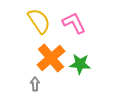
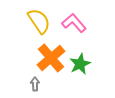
pink L-shape: rotated 15 degrees counterclockwise
green star: rotated 30 degrees counterclockwise
